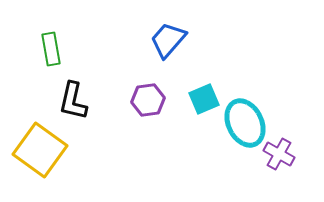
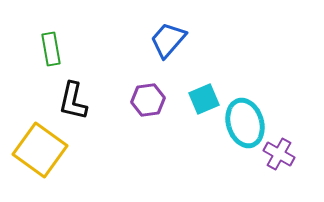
cyan ellipse: rotated 9 degrees clockwise
